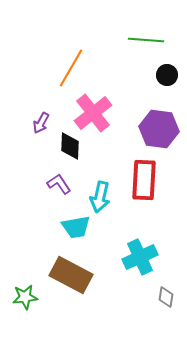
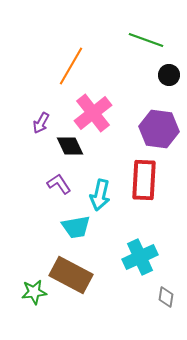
green line: rotated 16 degrees clockwise
orange line: moved 2 px up
black circle: moved 2 px right
black diamond: rotated 28 degrees counterclockwise
cyan arrow: moved 2 px up
green star: moved 9 px right, 5 px up
